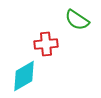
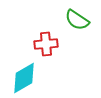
cyan diamond: moved 2 px down
